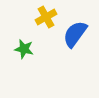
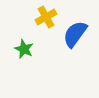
green star: rotated 12 degrees clockwise
